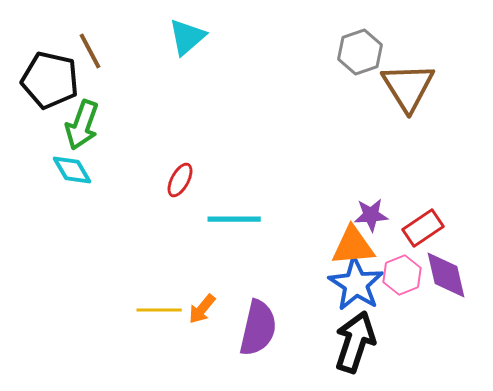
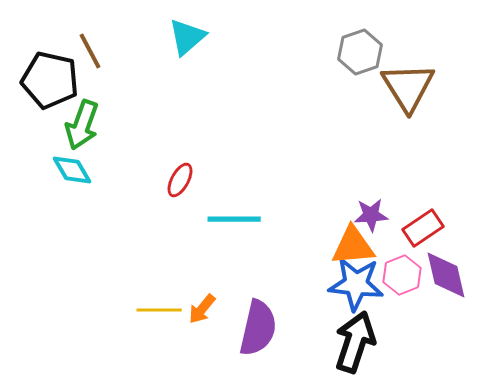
blue star: rotated 26 degrees counterclockwise
